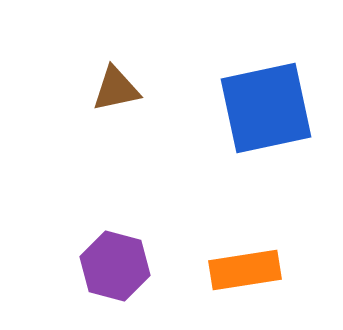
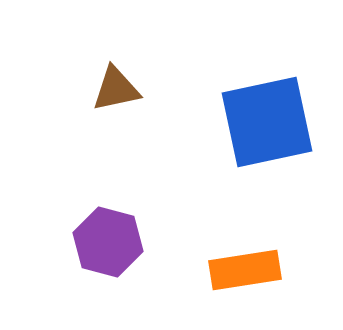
blue square: moved 1 px right, 14 px down
purple hexagon: moved 7 px left, 24 px up
